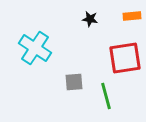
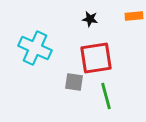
orange rectangle: moved 2 px right
cyan cross: rotated 8 degrees counterclockwise
red square: moved 29 px left
gray square: rotated 12 degrees clockwise
